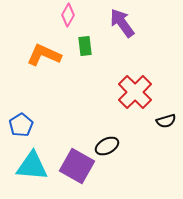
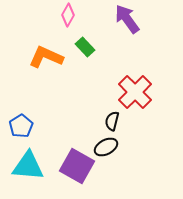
purple arrow: moved 5 px right, 4 px up
green rectangle: moved 1 px down; rotated 36 degrees counterclockwise
orange L-shape: moved 2 px right, 2 px down
black semicircle: moved 54 px left; rotated 120 degrees clockwise
blue pentagon: moved 1 px down
black ellipse: moved 1 px left, 1 px down
cyan triangle: moved 4 px left
